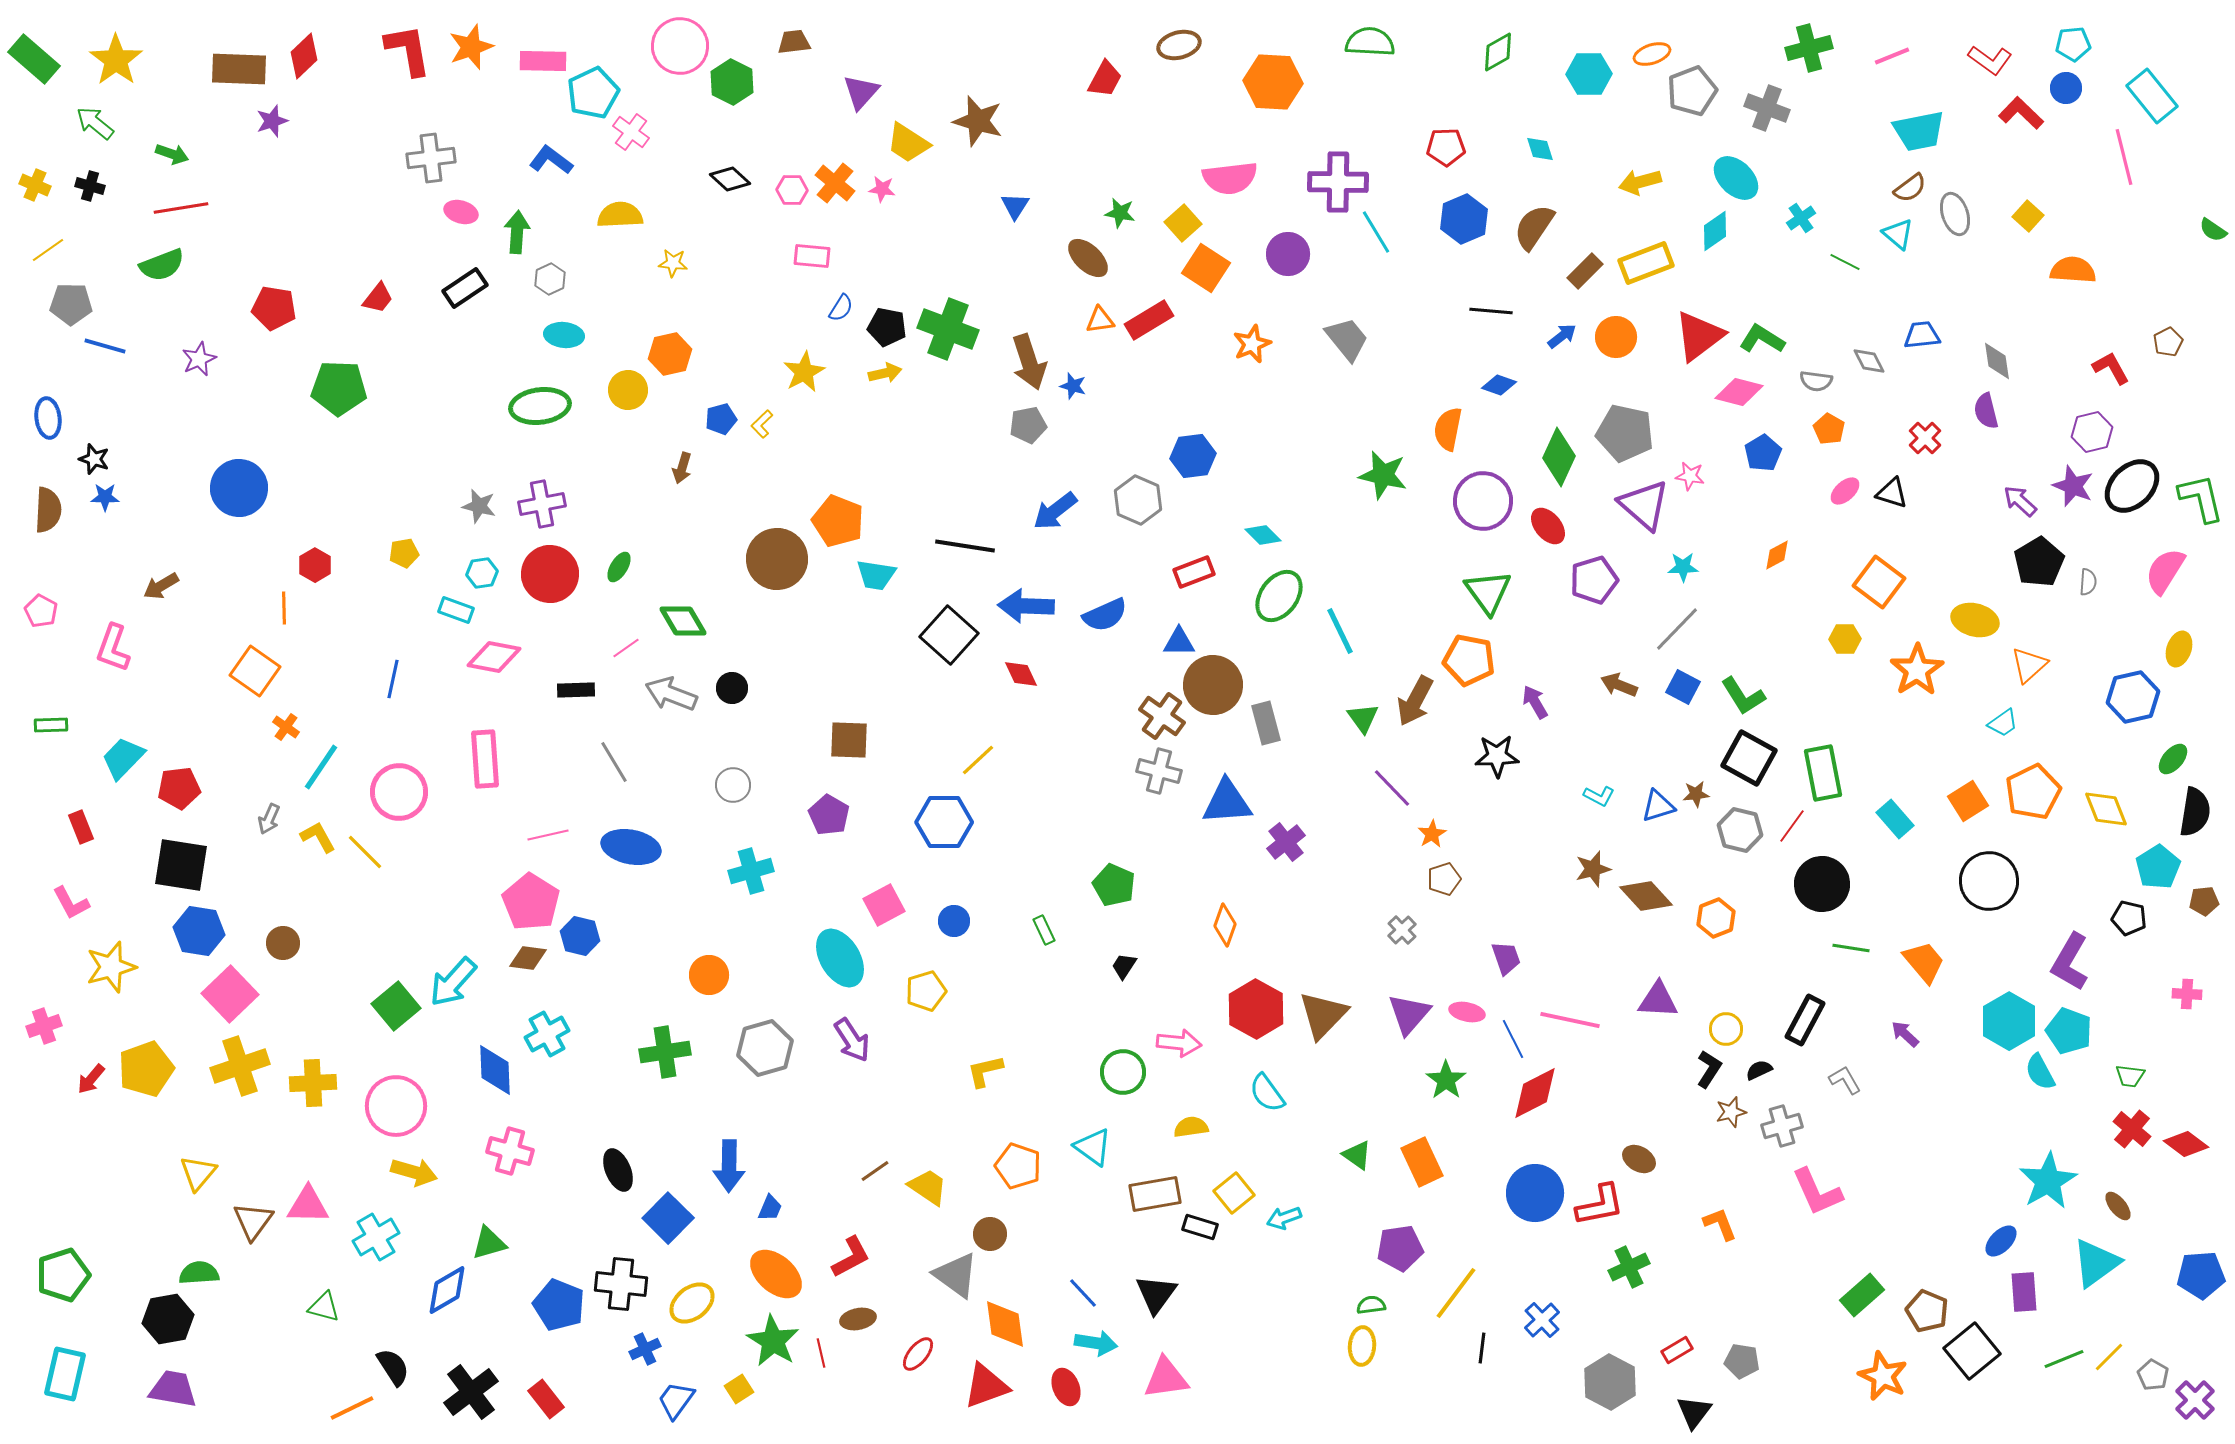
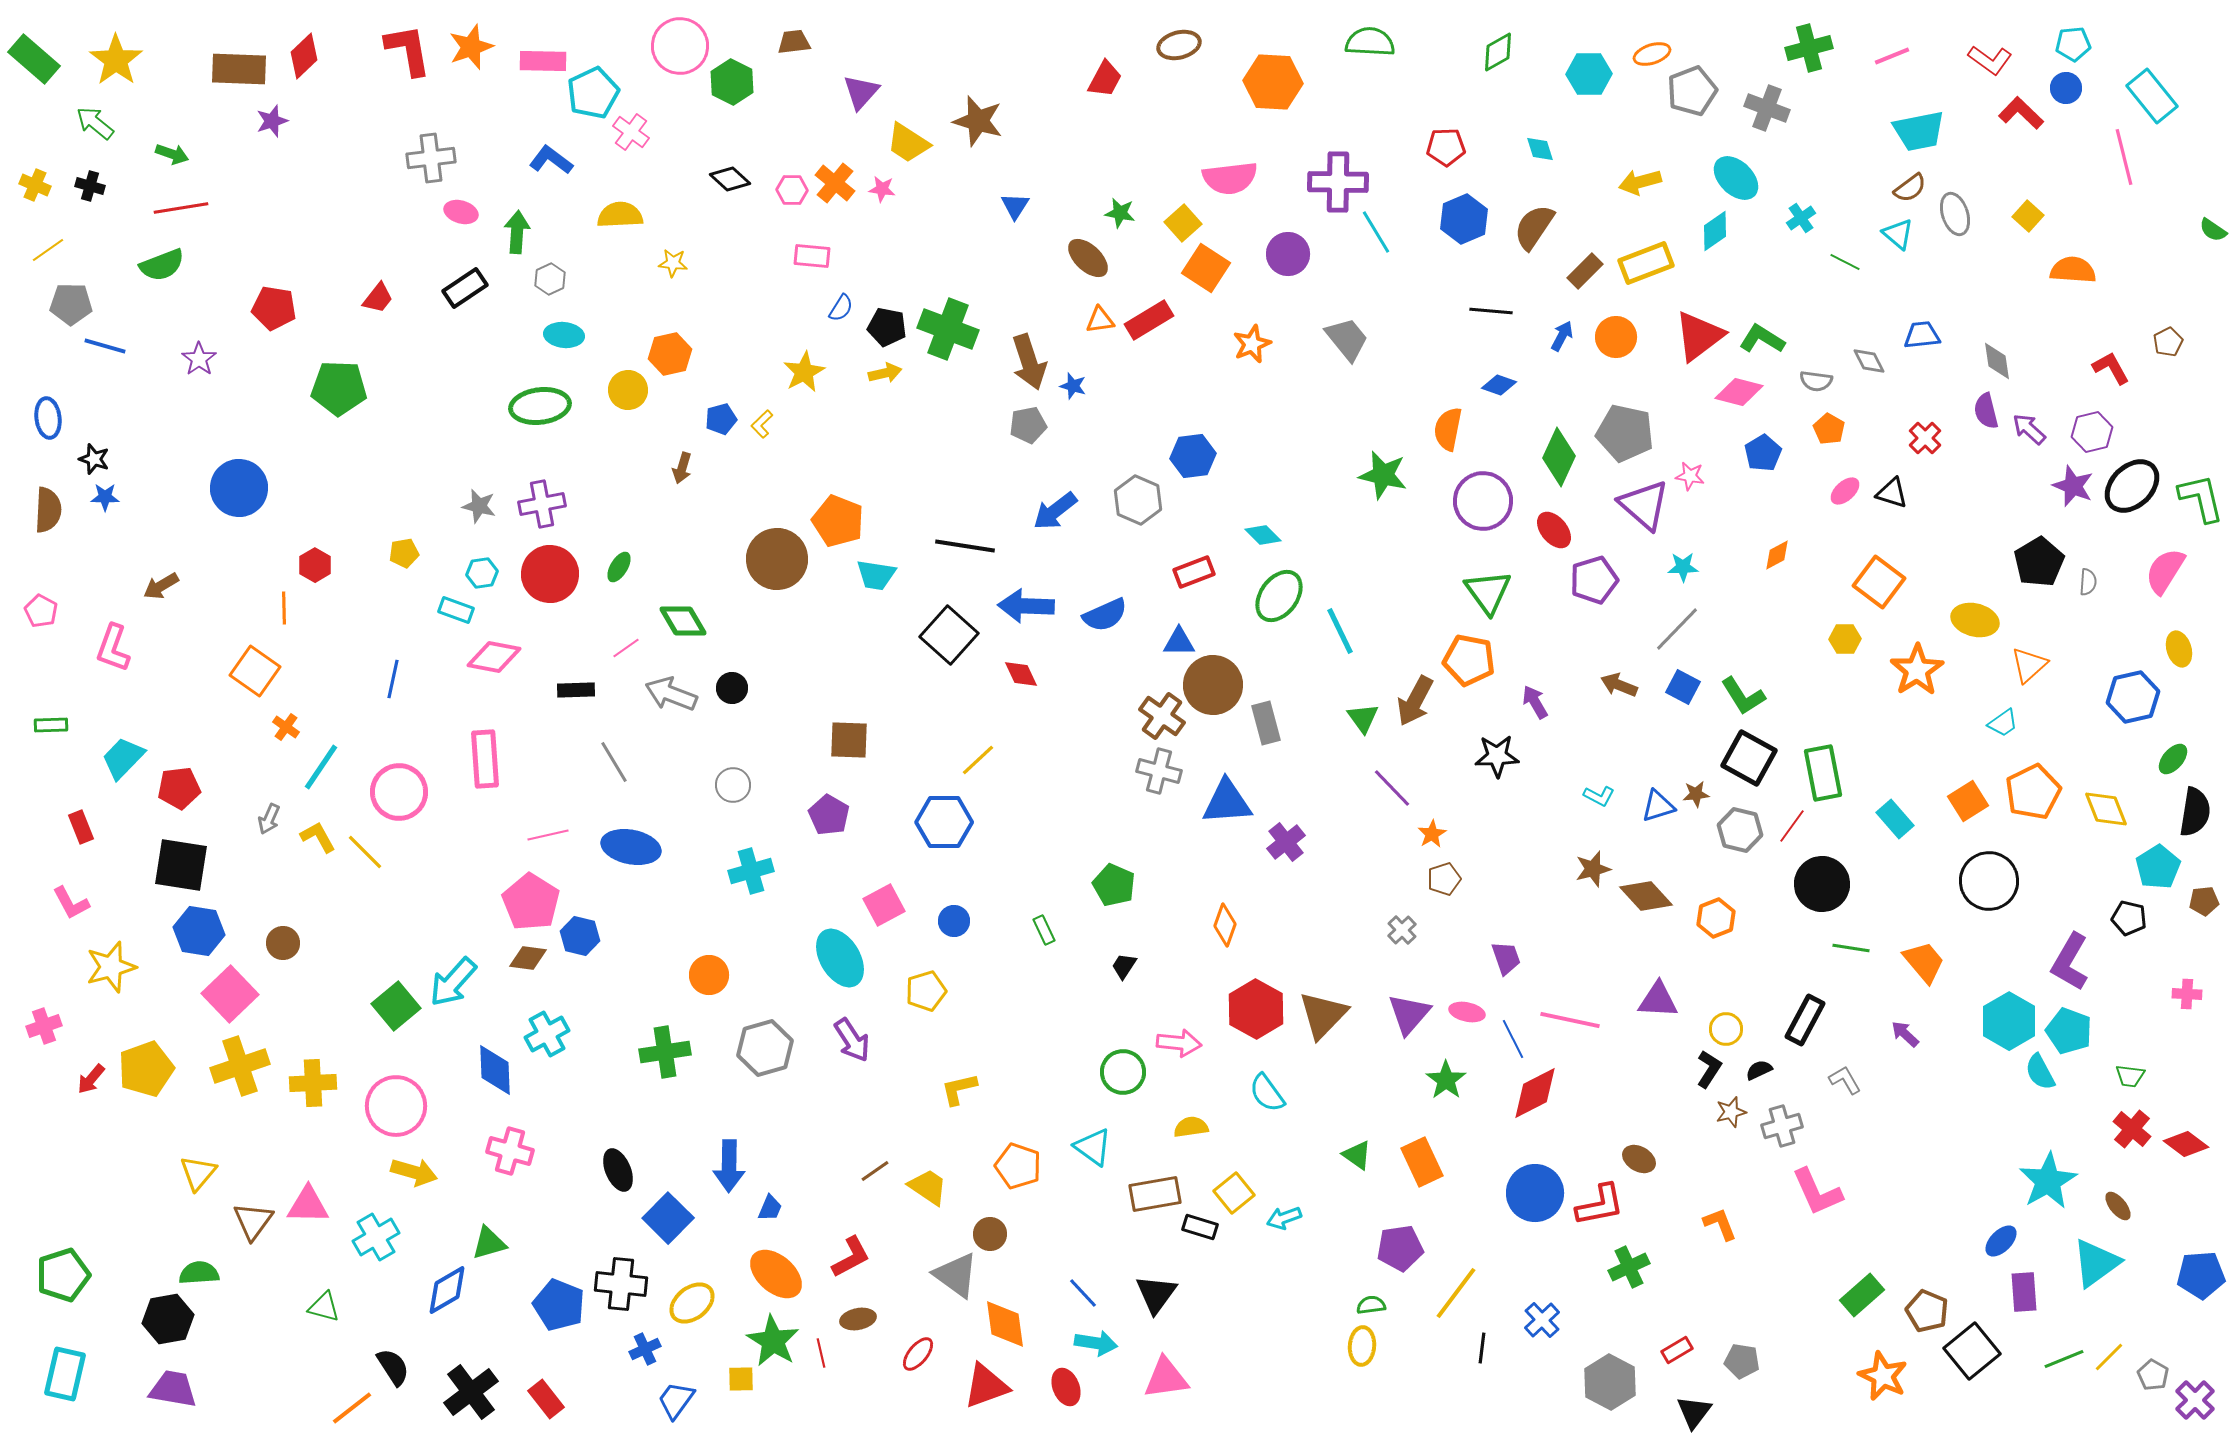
blue arrow at (1562, 336): rotated 24 degrees counterclockwise
purple star at (199, 359): rotated 12 degrees counterclockwise
purple arrow at (2020, 501): moved 9 px right, 72 px up
red ellipse at (1548, 526): moved 6 px right, 4 px down
yellow ellipse at (2179, 649): rotated 36 degrees counterclockwise
yellow L-shape at (985, 1071): moved 26 px left, 18 px down
yellow square at (739, 1389): moved 2 px right, 10 px up; rotated 32 degrees clockwise
orange line at (352, 1408): rotated 12 degrees counterclockwise
